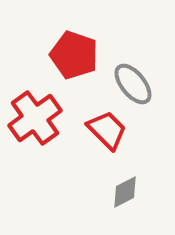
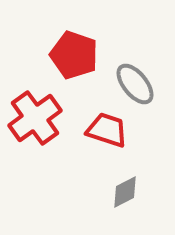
gray ellipse: moved 2 px right
red trapezoid: rotated 27 degrees counterclockwise
